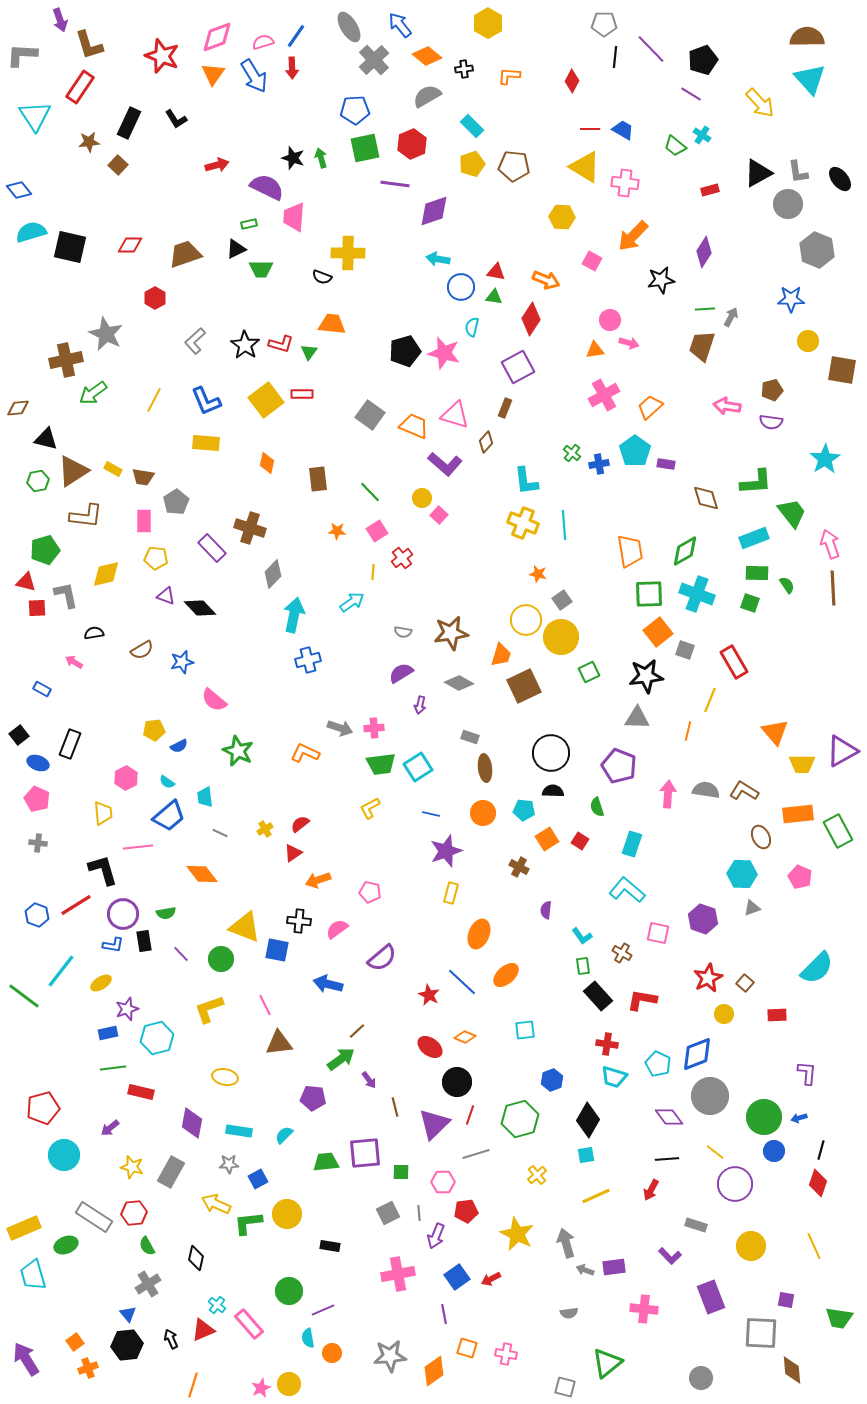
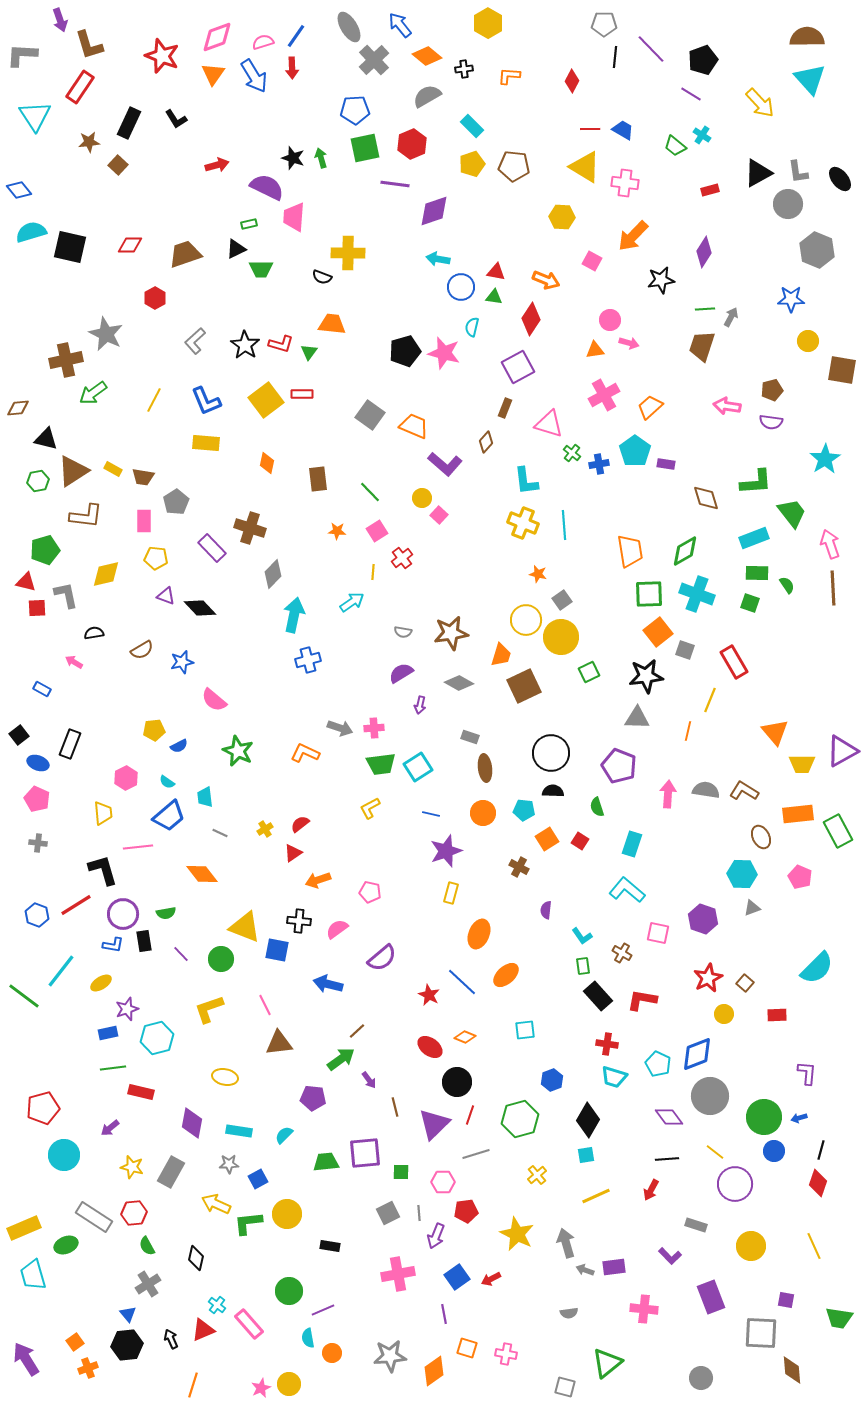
pink triangle at (455, 415): moved 94 px right, 9 px down
